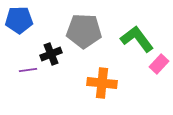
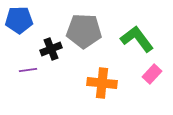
black cross: moved 5 px up
pink rectangle: moved 7 px left, 10 px down
